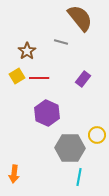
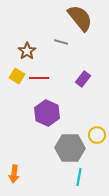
yellow square: rotated 28 degrees counterclockwise
